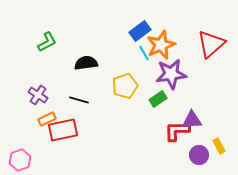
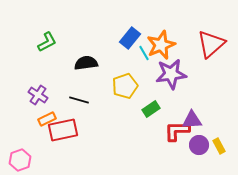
blue rectangle: moved 10 px left, 7 px down; rotated 15 degrees counterclockwise
green rectangle: moved 7 px left, 10 px down
purple circle: moved 10 px up
